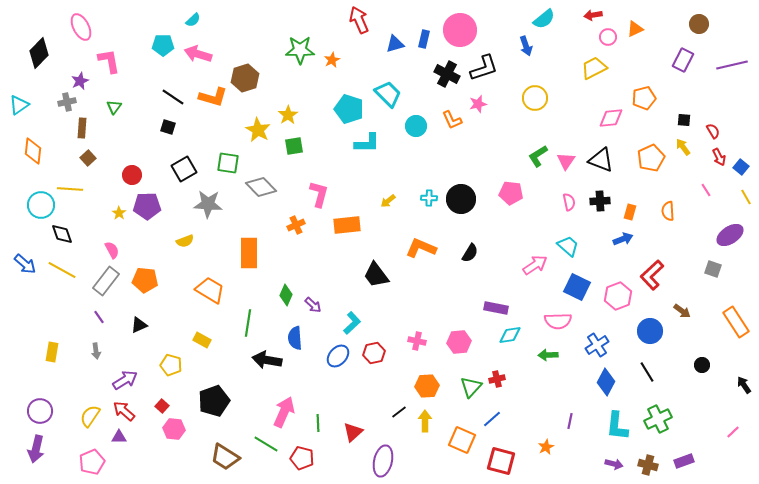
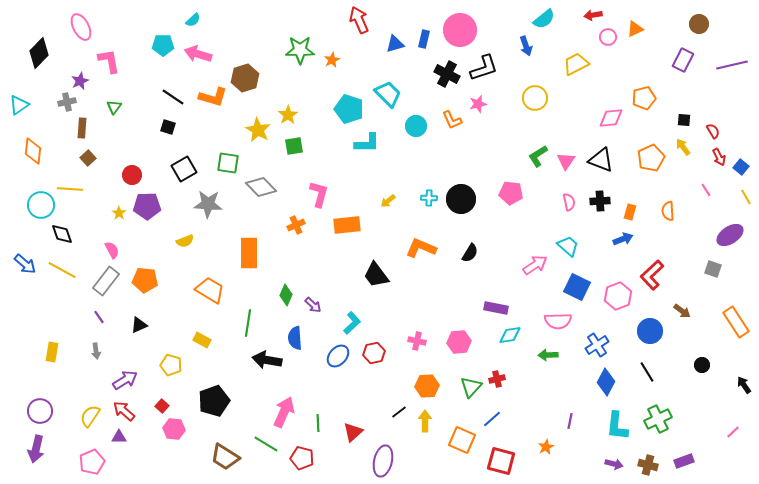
yellow trapezoid at (594, 68): moved 18 px left, 4 px up
